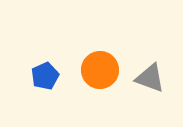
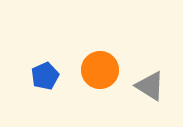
gray triangle: moved 8 px down; rotated 12 degrees clockwise
